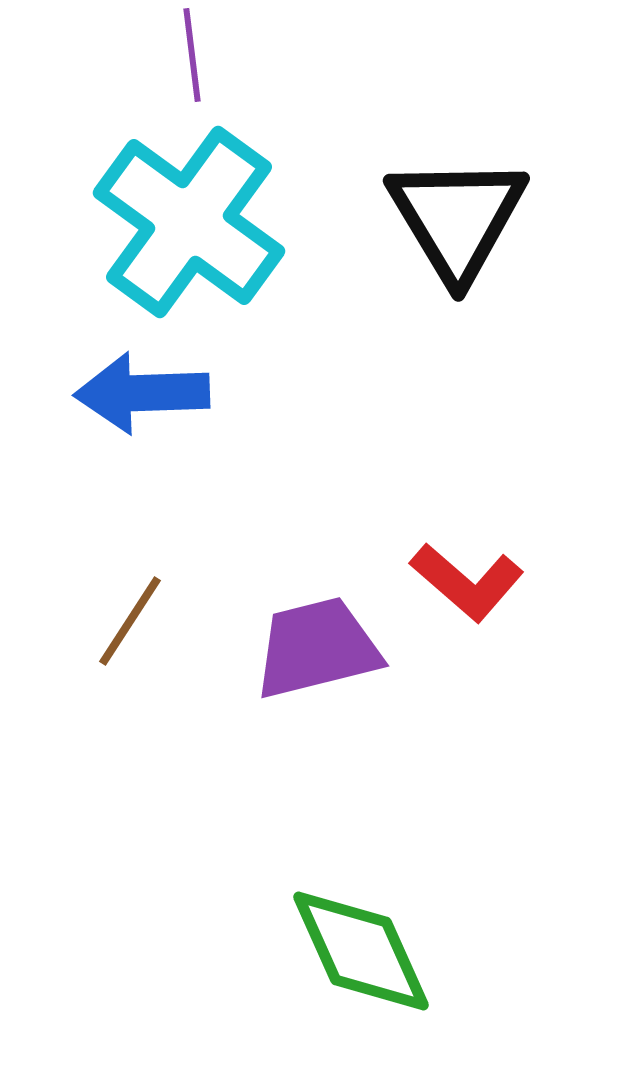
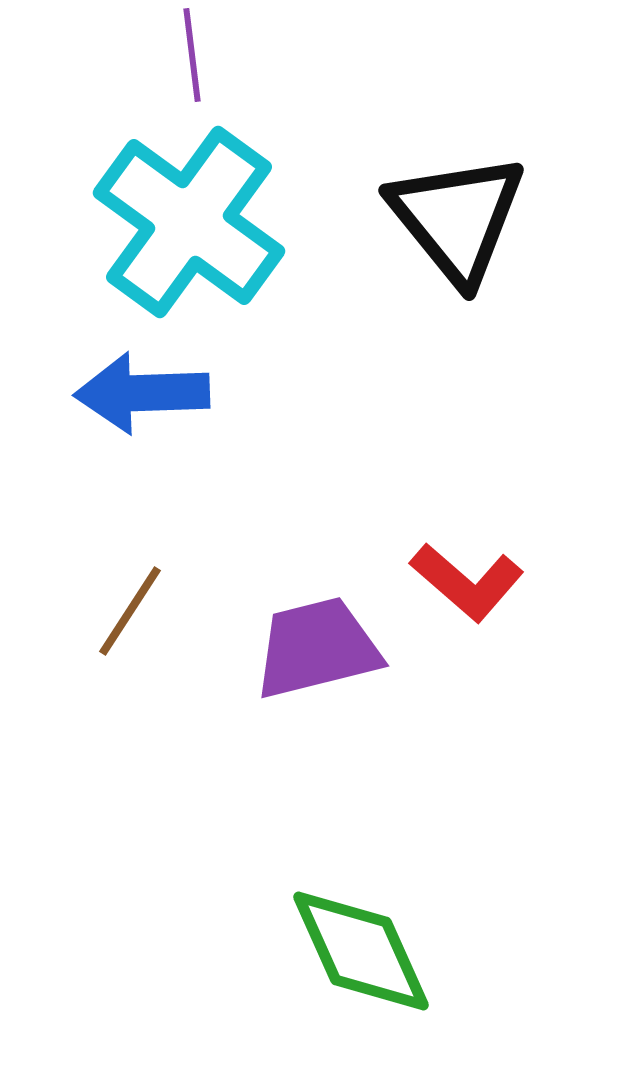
black triangle: rotated 8 degrees counterclockwise
brown line: moved 10 px up
